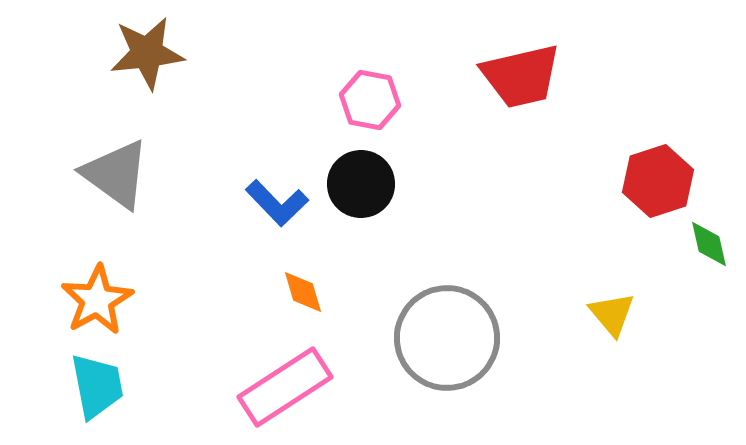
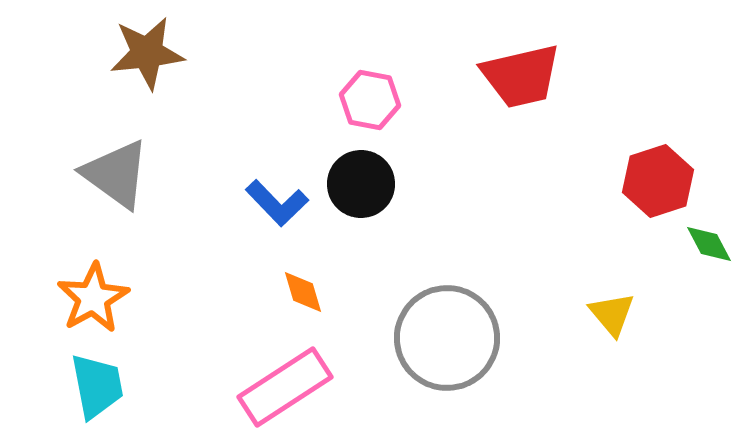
green diamond: rotated 15 degrees counterclockwise
orange star: moved 4 px left, 2 px up
